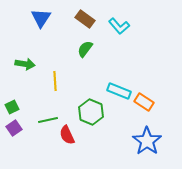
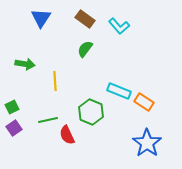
blue star: moved 2 px down
